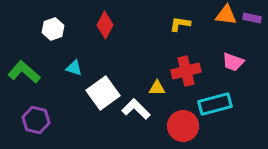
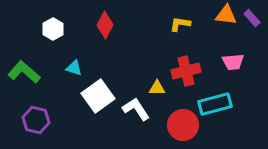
purple rectangle: rotated 36 degrees clockwise
white hexagon: rotated 10 degrees counterclockwise
pink trapezoid: rotated 25 degrees counterclockwise
white square: moved 5 px left, 3 px down
white L-shape: rotated 12 degrees clockwise
red circle: moved 1 px up
